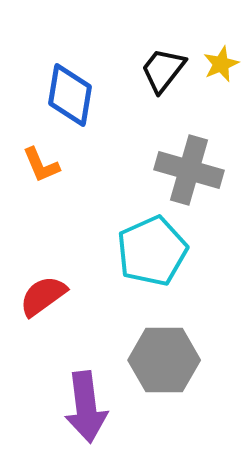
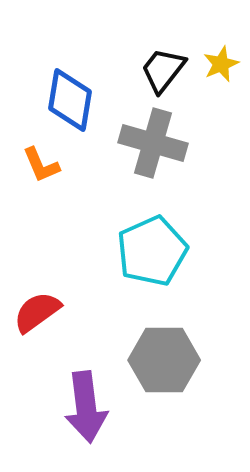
blue diamond: moved 5 px down
gray cross: moved 36 px left, 27 px up
red semicircle: moved 6 px left, 16 px down
